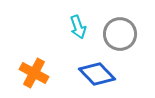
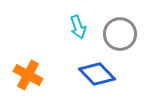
orange cross: moved 6 px left, 2 px down
